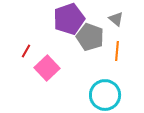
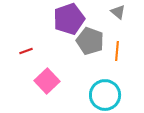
gray triangle: moved 2 px right, 7 px up
gray pentagon: moved 4 px down
red line: rotated 40 degrees clockwise
pink square: moved 13 px down
